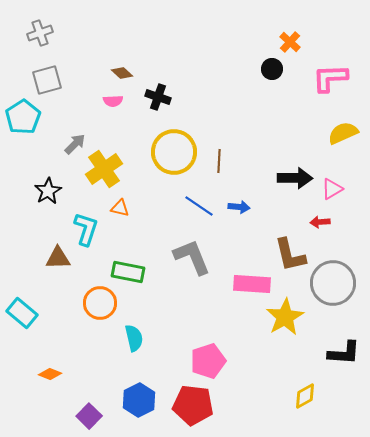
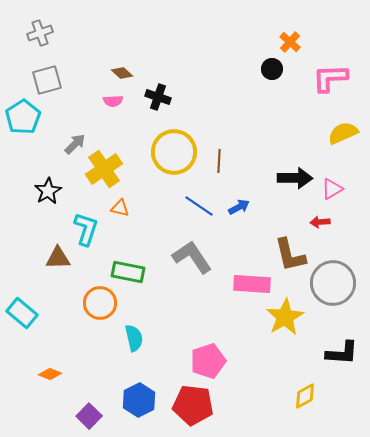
blue arrow: rotated 35 degrees counterclockwise
gray L-shape: rotated 12 degrees counterclockwise
black L-shape: moved 2 px left
